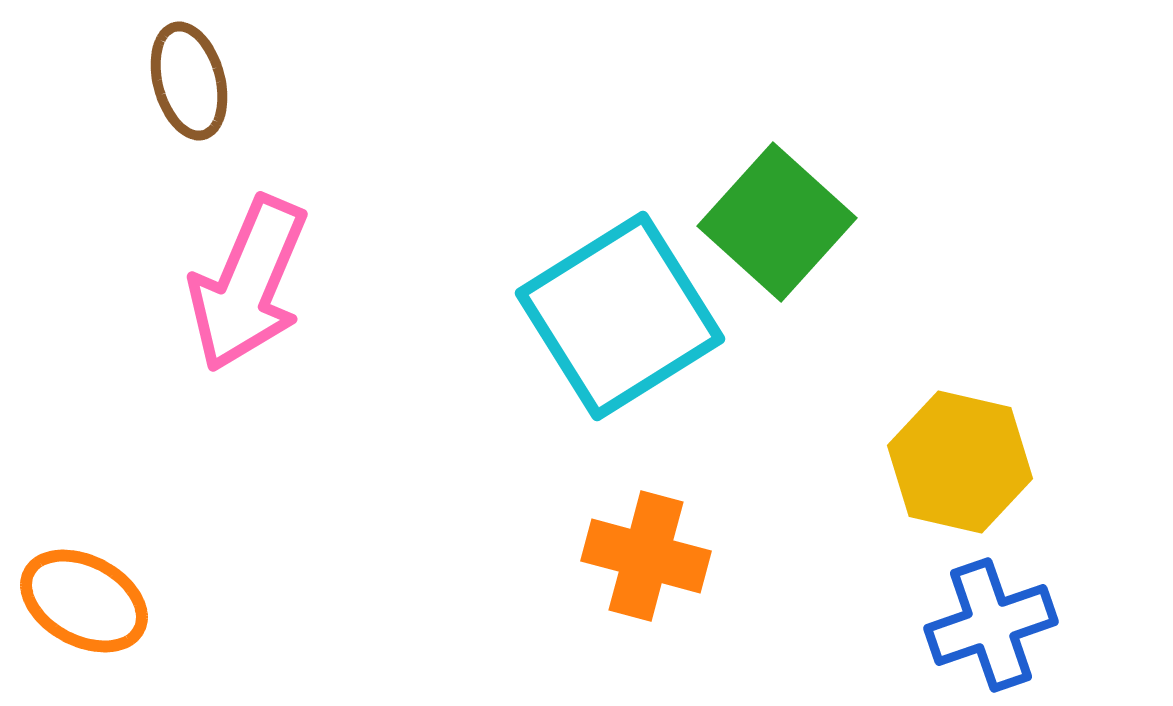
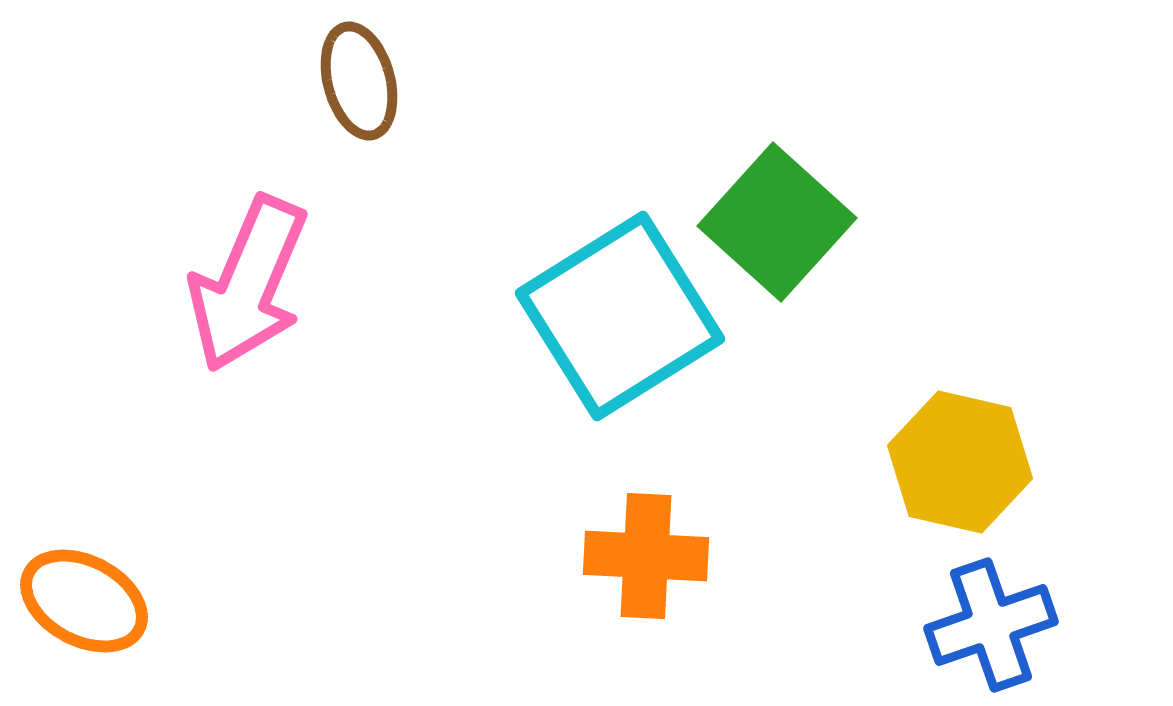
brown ellipse: moved 170 px right
orange cross: rotated 12 degrees counterclockwise
